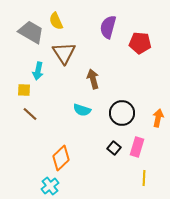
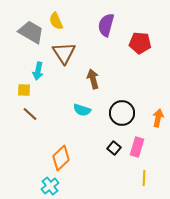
purple semicircle: moved 2 px left, 2 px up
